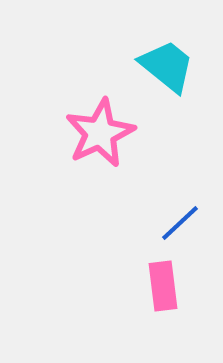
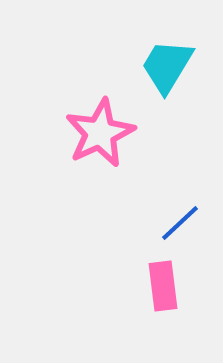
cyan trapezoid: rotated 98 degrees counterclockwise
